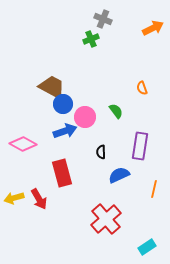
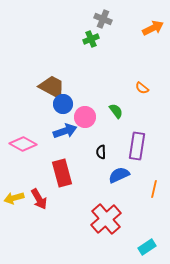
orange semicircle: rotated 32 degrees counterclockwise
purple rectangle: moved 3 px left
